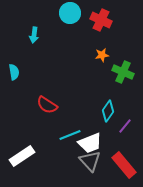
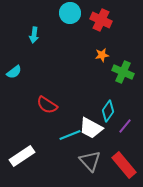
cyan semicircle: rotated 63 degrees clockwise
white trapezoid: moved 1 px right, 15 px up; rotated 50 degrees clockwise
